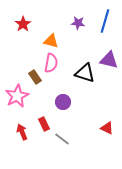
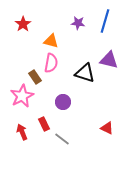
pink star: moved 5 px right
